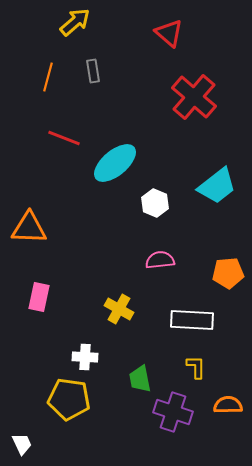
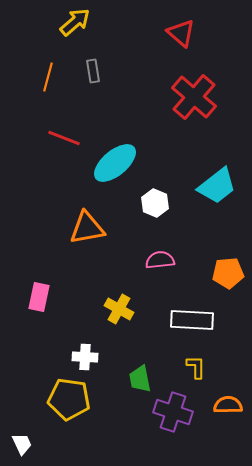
red triangle: moved 12 px right
orange triangle: moved 58 px right; rotated 12 degrees counterclockwise
